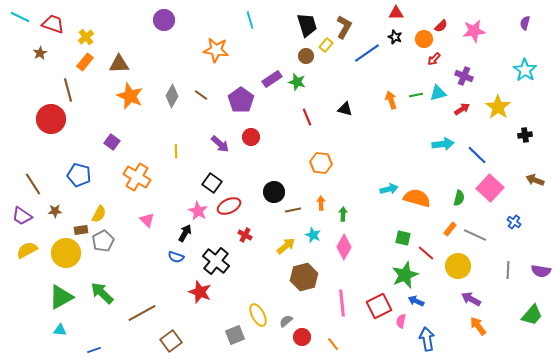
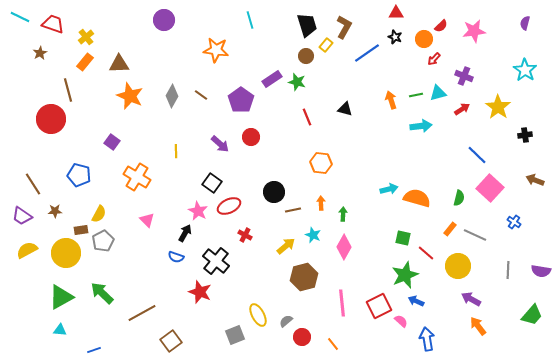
cyan arrow at (443, 144): moved 22 px left, 18 px up
pink semicircle at (401, 321): rotated 120 degrees clockwise
